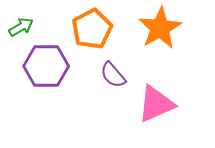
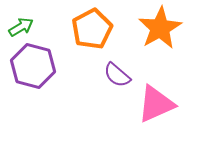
purple hexagon: moved 13 px left; rotated 15 degrees clockwise
purple semicircle: moved 4 px right; rotated 8 degrees counterclockwise
